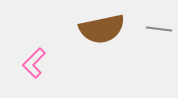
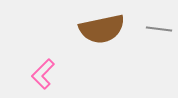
pink L-shape: moved 9 px right, 11 px down
